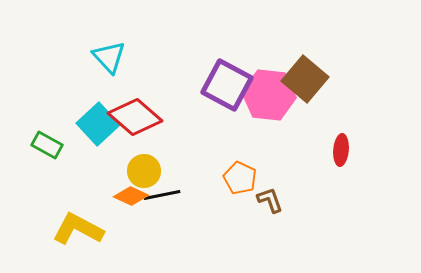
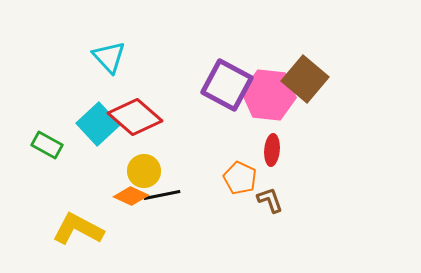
red ellipse: moved 69 px left
